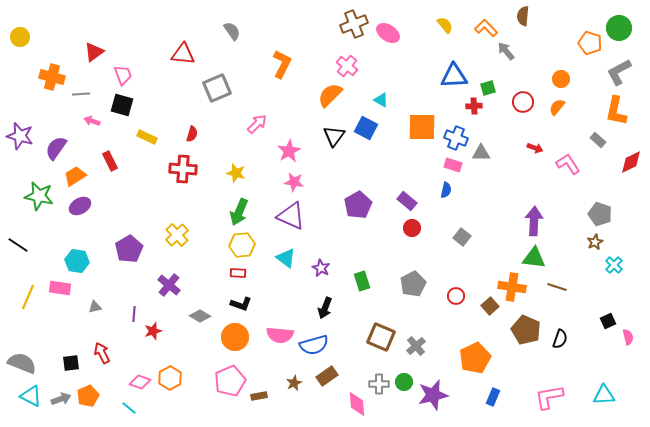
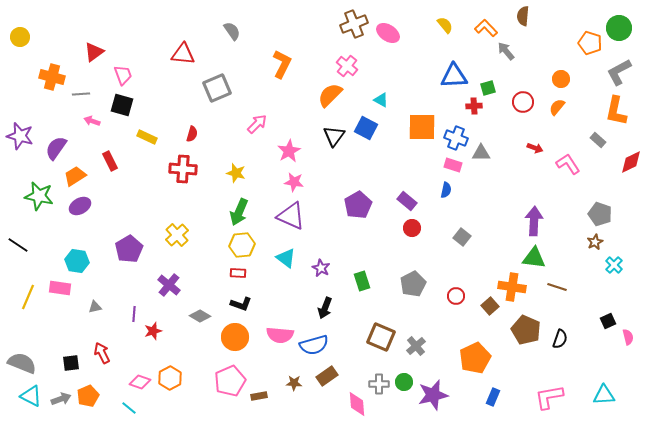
brown star at (294, 383): rotated 28 degrees clockwise
